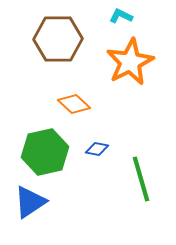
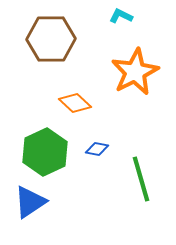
brown hexagon: moved 7 px left
orange star: moved 5 px right, 10 px down
orange diamond: moved 1 px right, 1 px up
green hexagon: rotated 12 degrees counterclockwise
